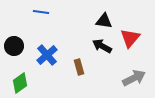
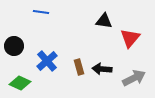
black arrow: moved 23 px down; rotated 24 degrees counterclockwise
blue cross: moved 6 px down
green diamond: rotated 60 degrees clockwise
